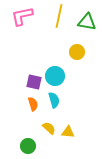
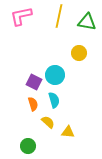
pink L-shape: moved 1 px left
yellow circle: moved 2 px right, 1 px down
cyan circle: moved 1 px up
purple square: rotated 14 degrees clockwise
yellow semicircle: moved 1 px left, 6 px up
